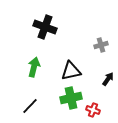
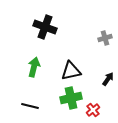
gray cross: moved 4 px right, 7 px up
black line: rotated 60 degrees clockwise
red cross: rotated 32 degrees clockwise
